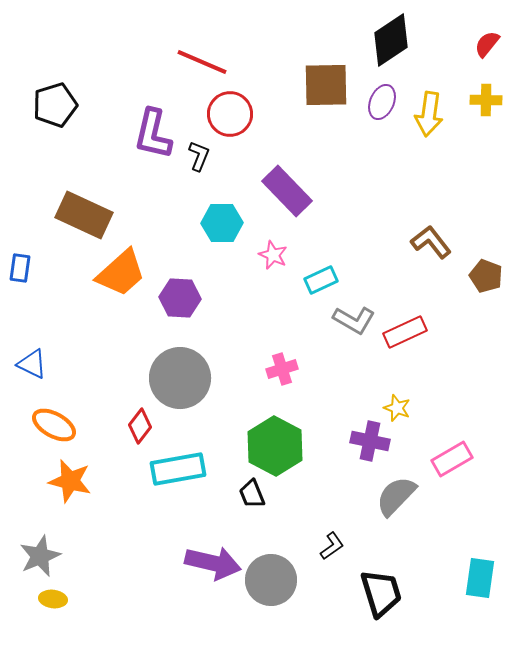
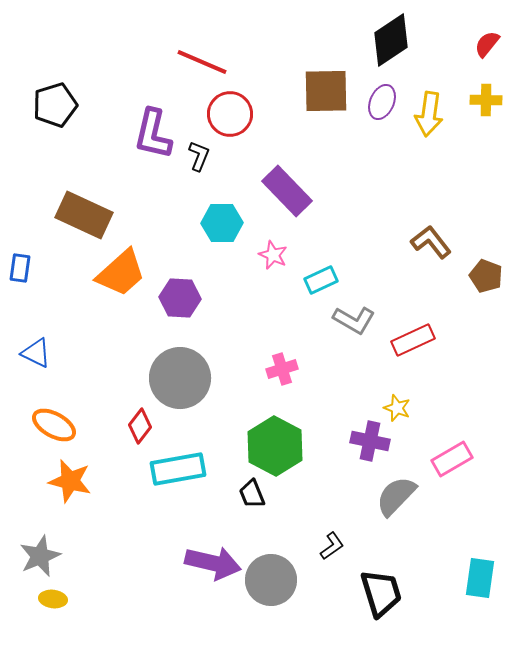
brown square at (326, 85): moved 6 px down
red rectangle at (405, 332): moved 8 px right, 8 px down
blue triangle at (32, 364): moved 4 px right, 11 px up
